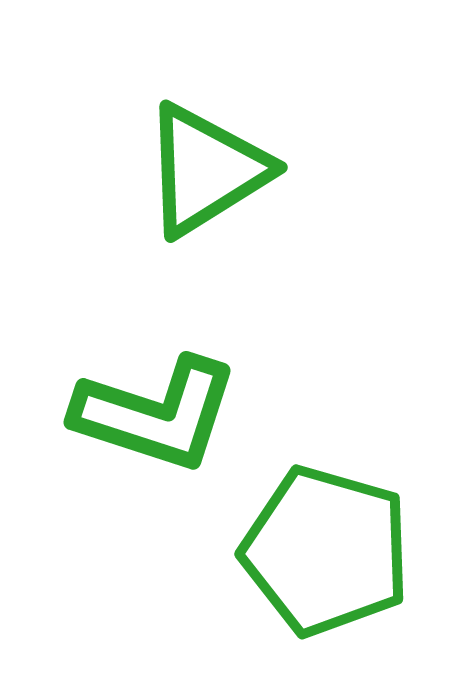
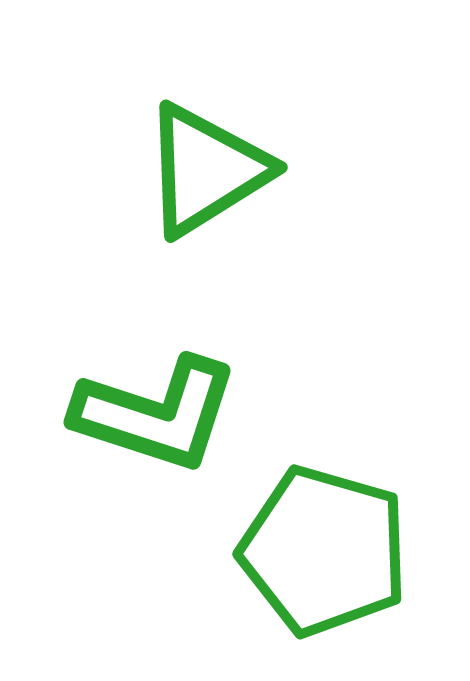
green pentagon: moved 2 px left
